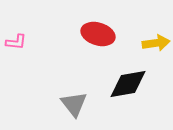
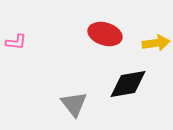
red ellipse: moved 7 px right
